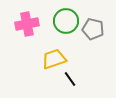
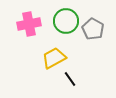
pink cross: moved 2 px right
gray pentagon: rotated 15 degrees clockwise
yellow trapezoid: moved 1 px up; rotated 10 degrees counterclockwise
